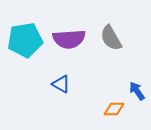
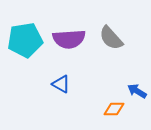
gray semicircle: rotated 12 degrees counterclockwise
blue arrow: rotated 24 degrees counterclockwise
